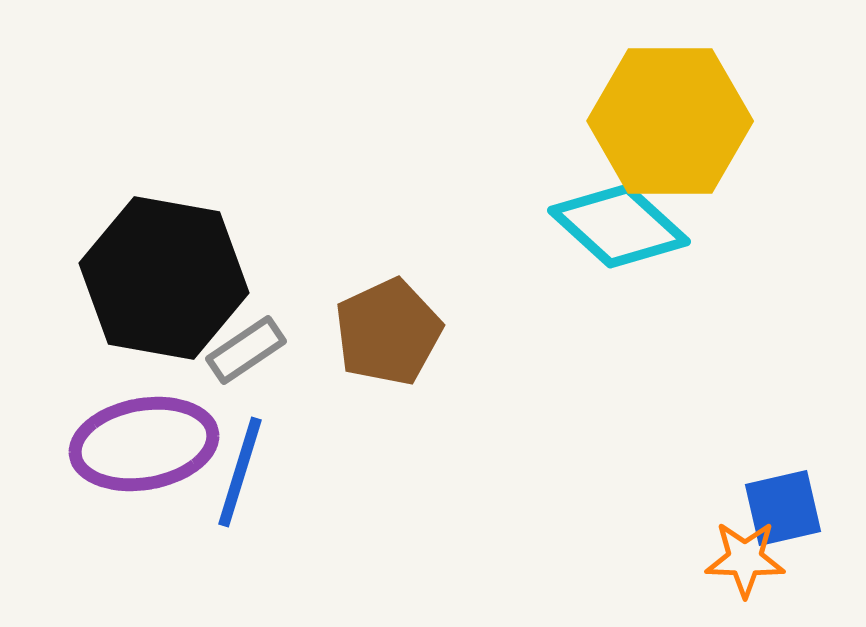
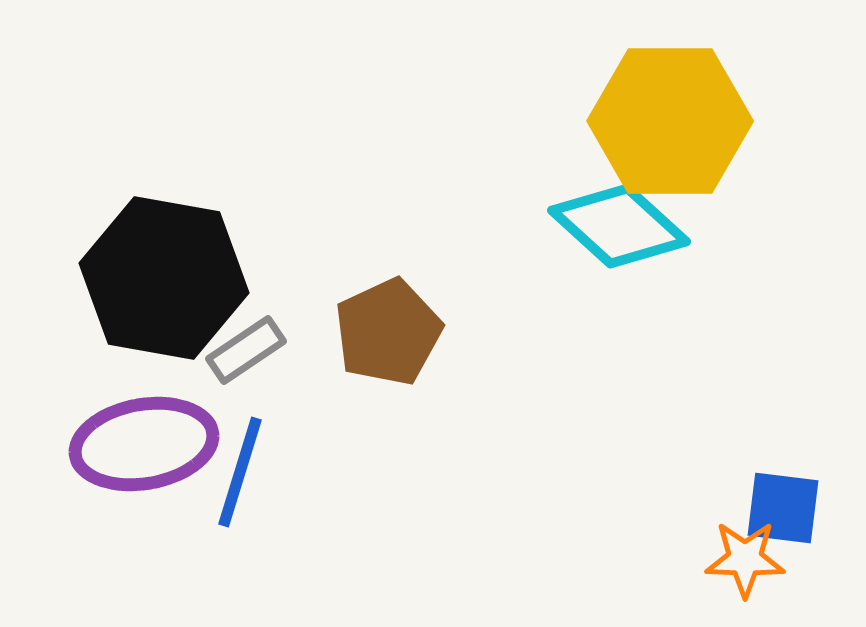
blue square: rotated 20 degrees clockwise
